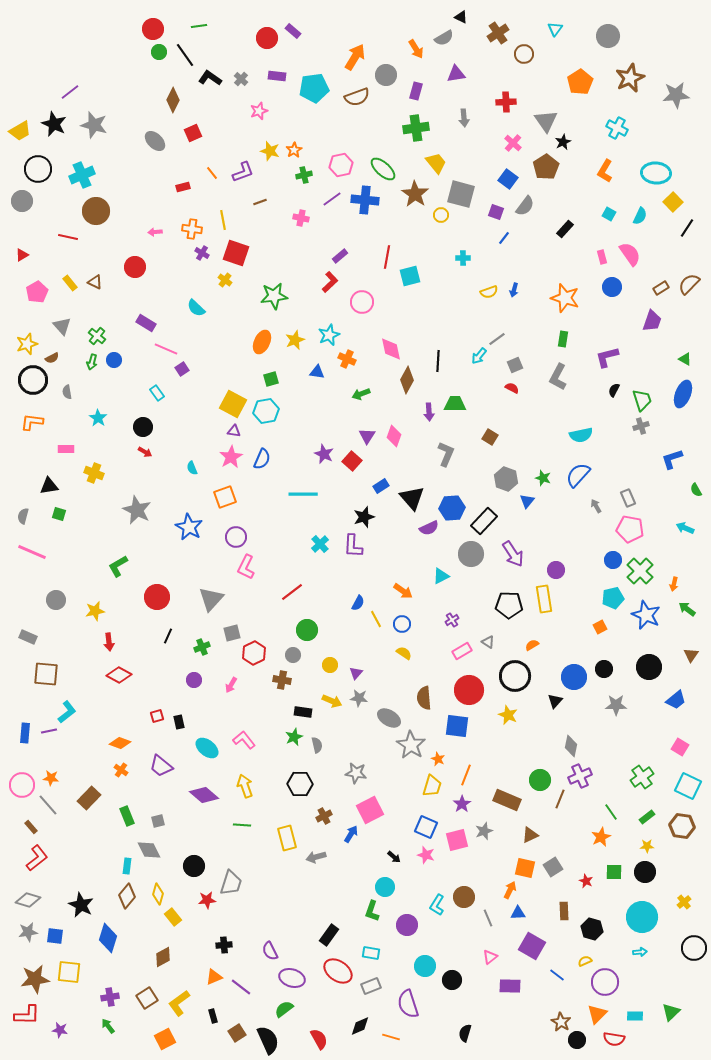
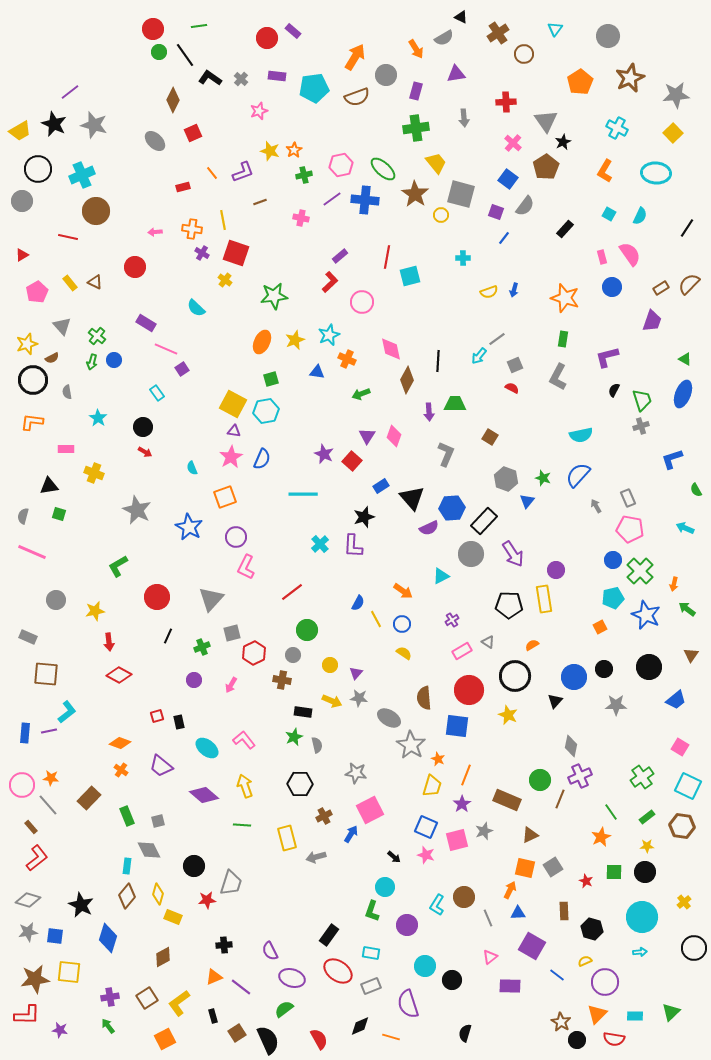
yellow square at (673, 202): moved 69 px up
yellow rectangle at (173, 917): rotated 30 degrees counterclockwise
